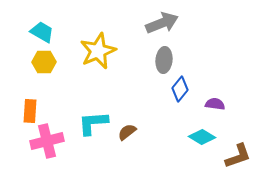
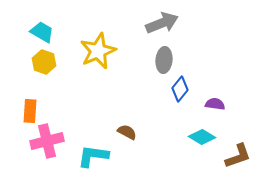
yellow hexagon: rotated 20 degrees clockwise
cyan L-shape: moved 33 px down; rotated 12 degrees clockwise
brown semicircle: rotated 66 degrees clockwise
